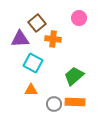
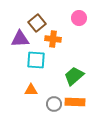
cyan square: moved 3 px right, 3 px up; rotated 24 degrees counterclockwise
